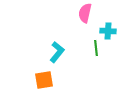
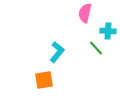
green line: rotated 35 degrees counterclockwise
